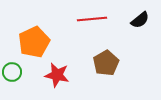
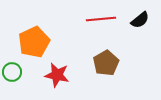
red line: moved 9 px right
